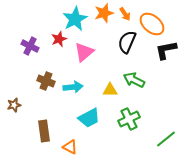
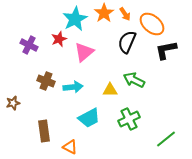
orange star: rotated 18 degrees counterclockwise
purple cross: moved 1 px left, 1 px up
brown star: moved 1 px left, 2 px up
